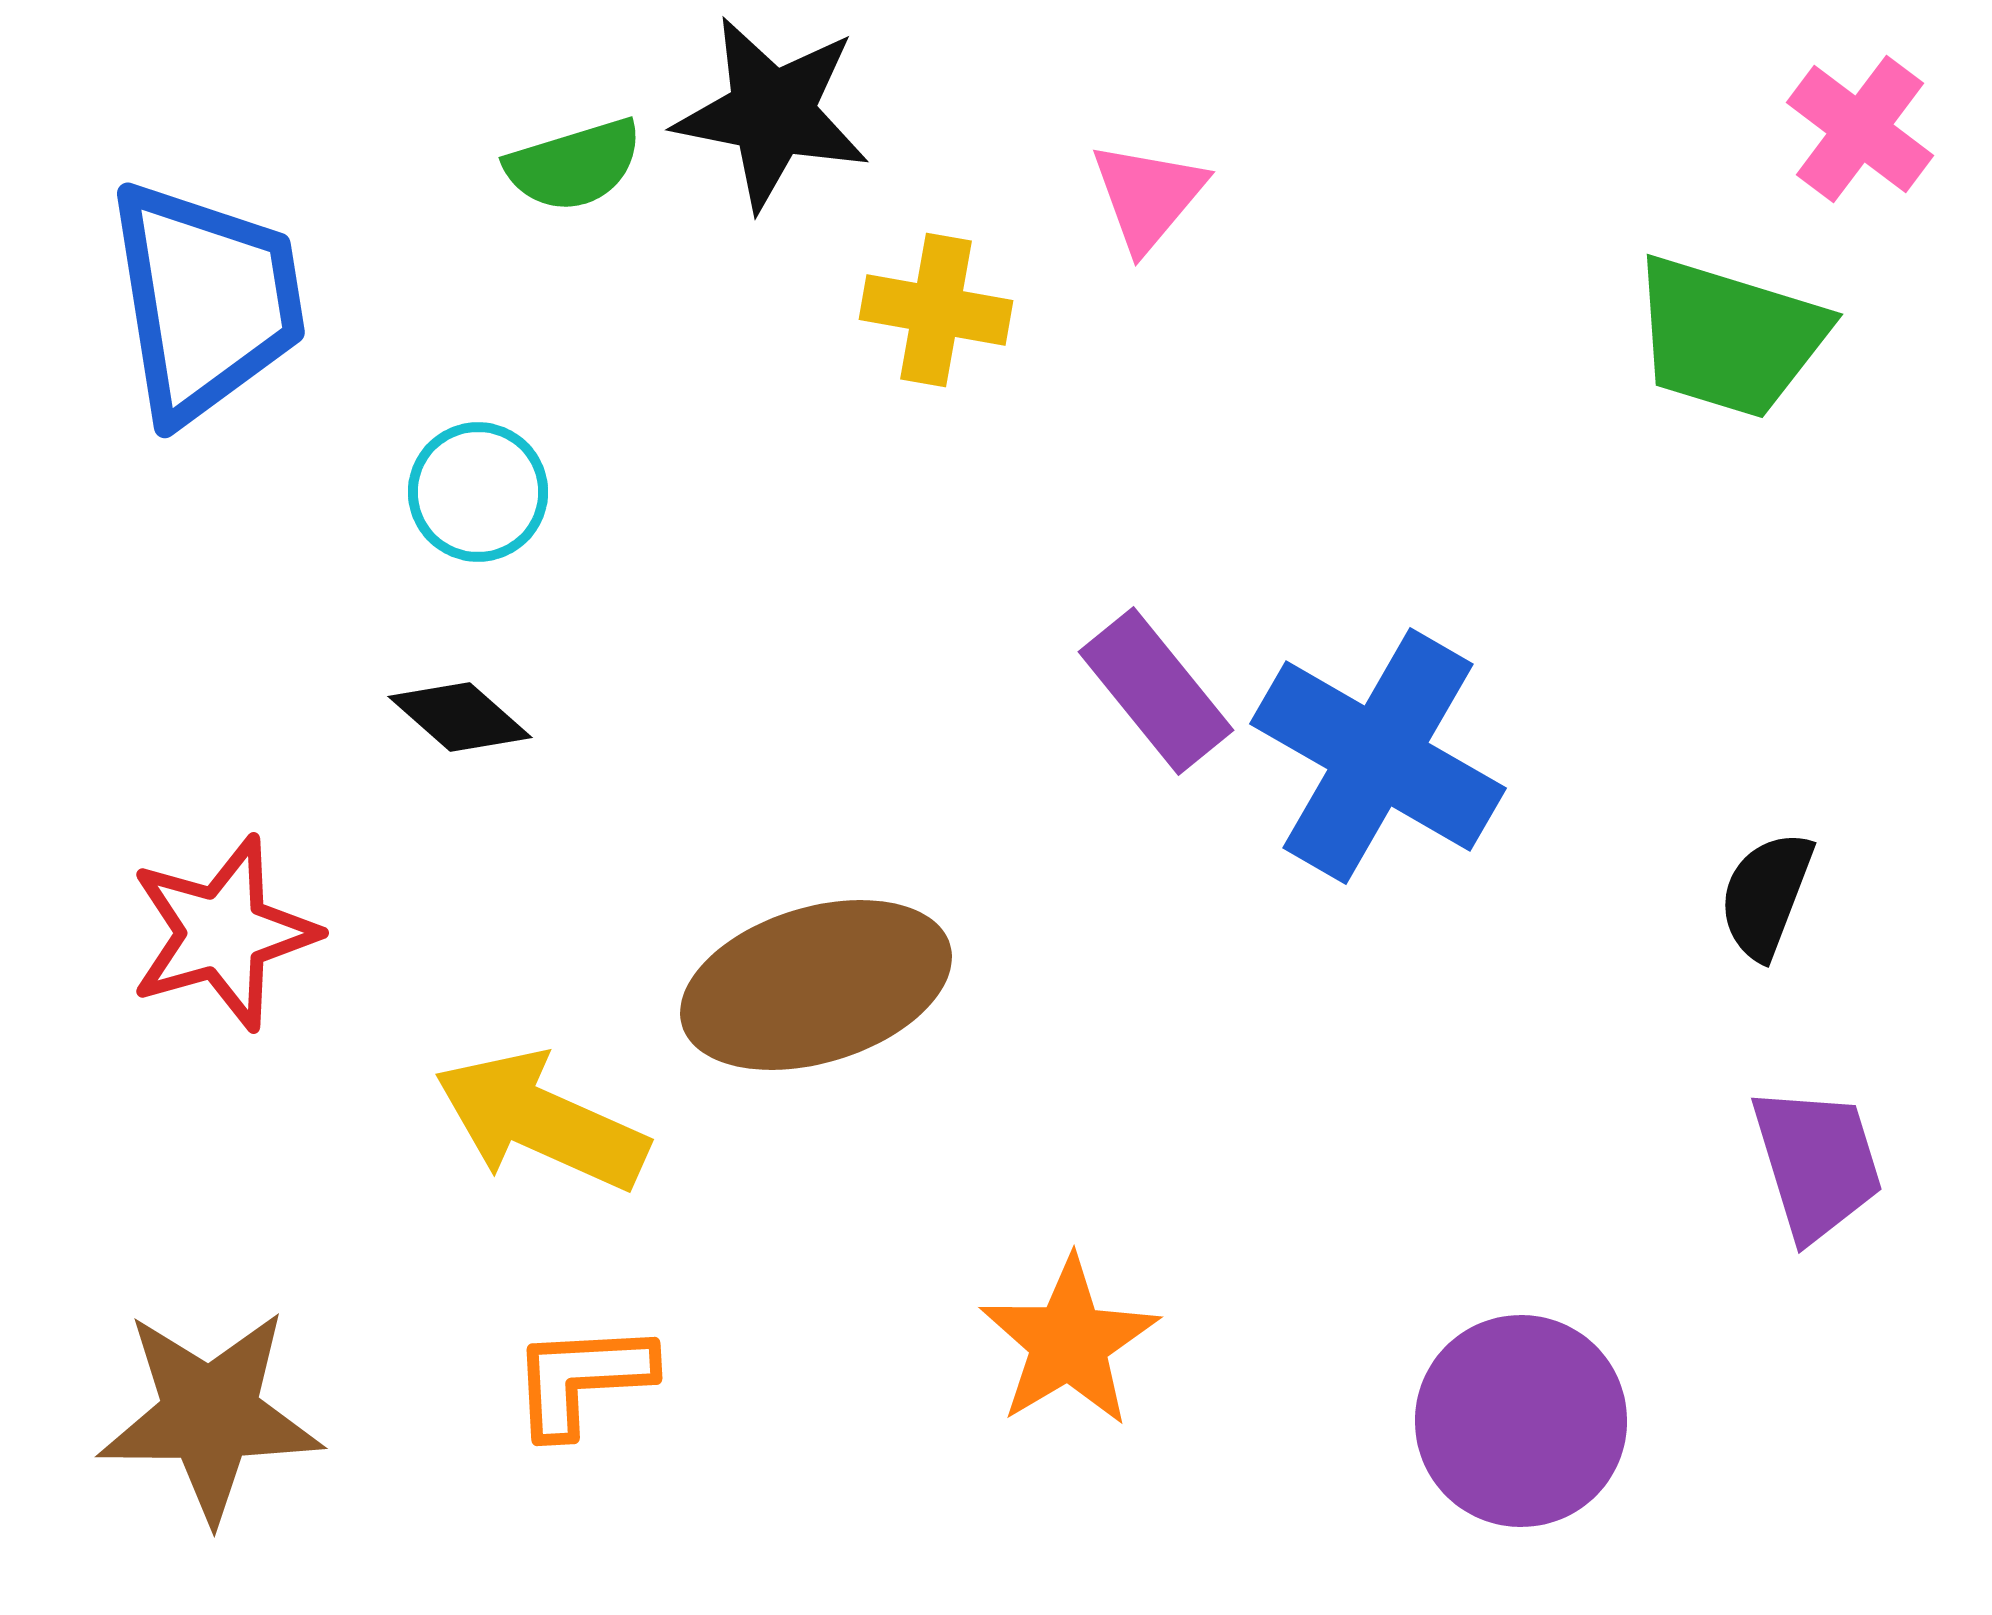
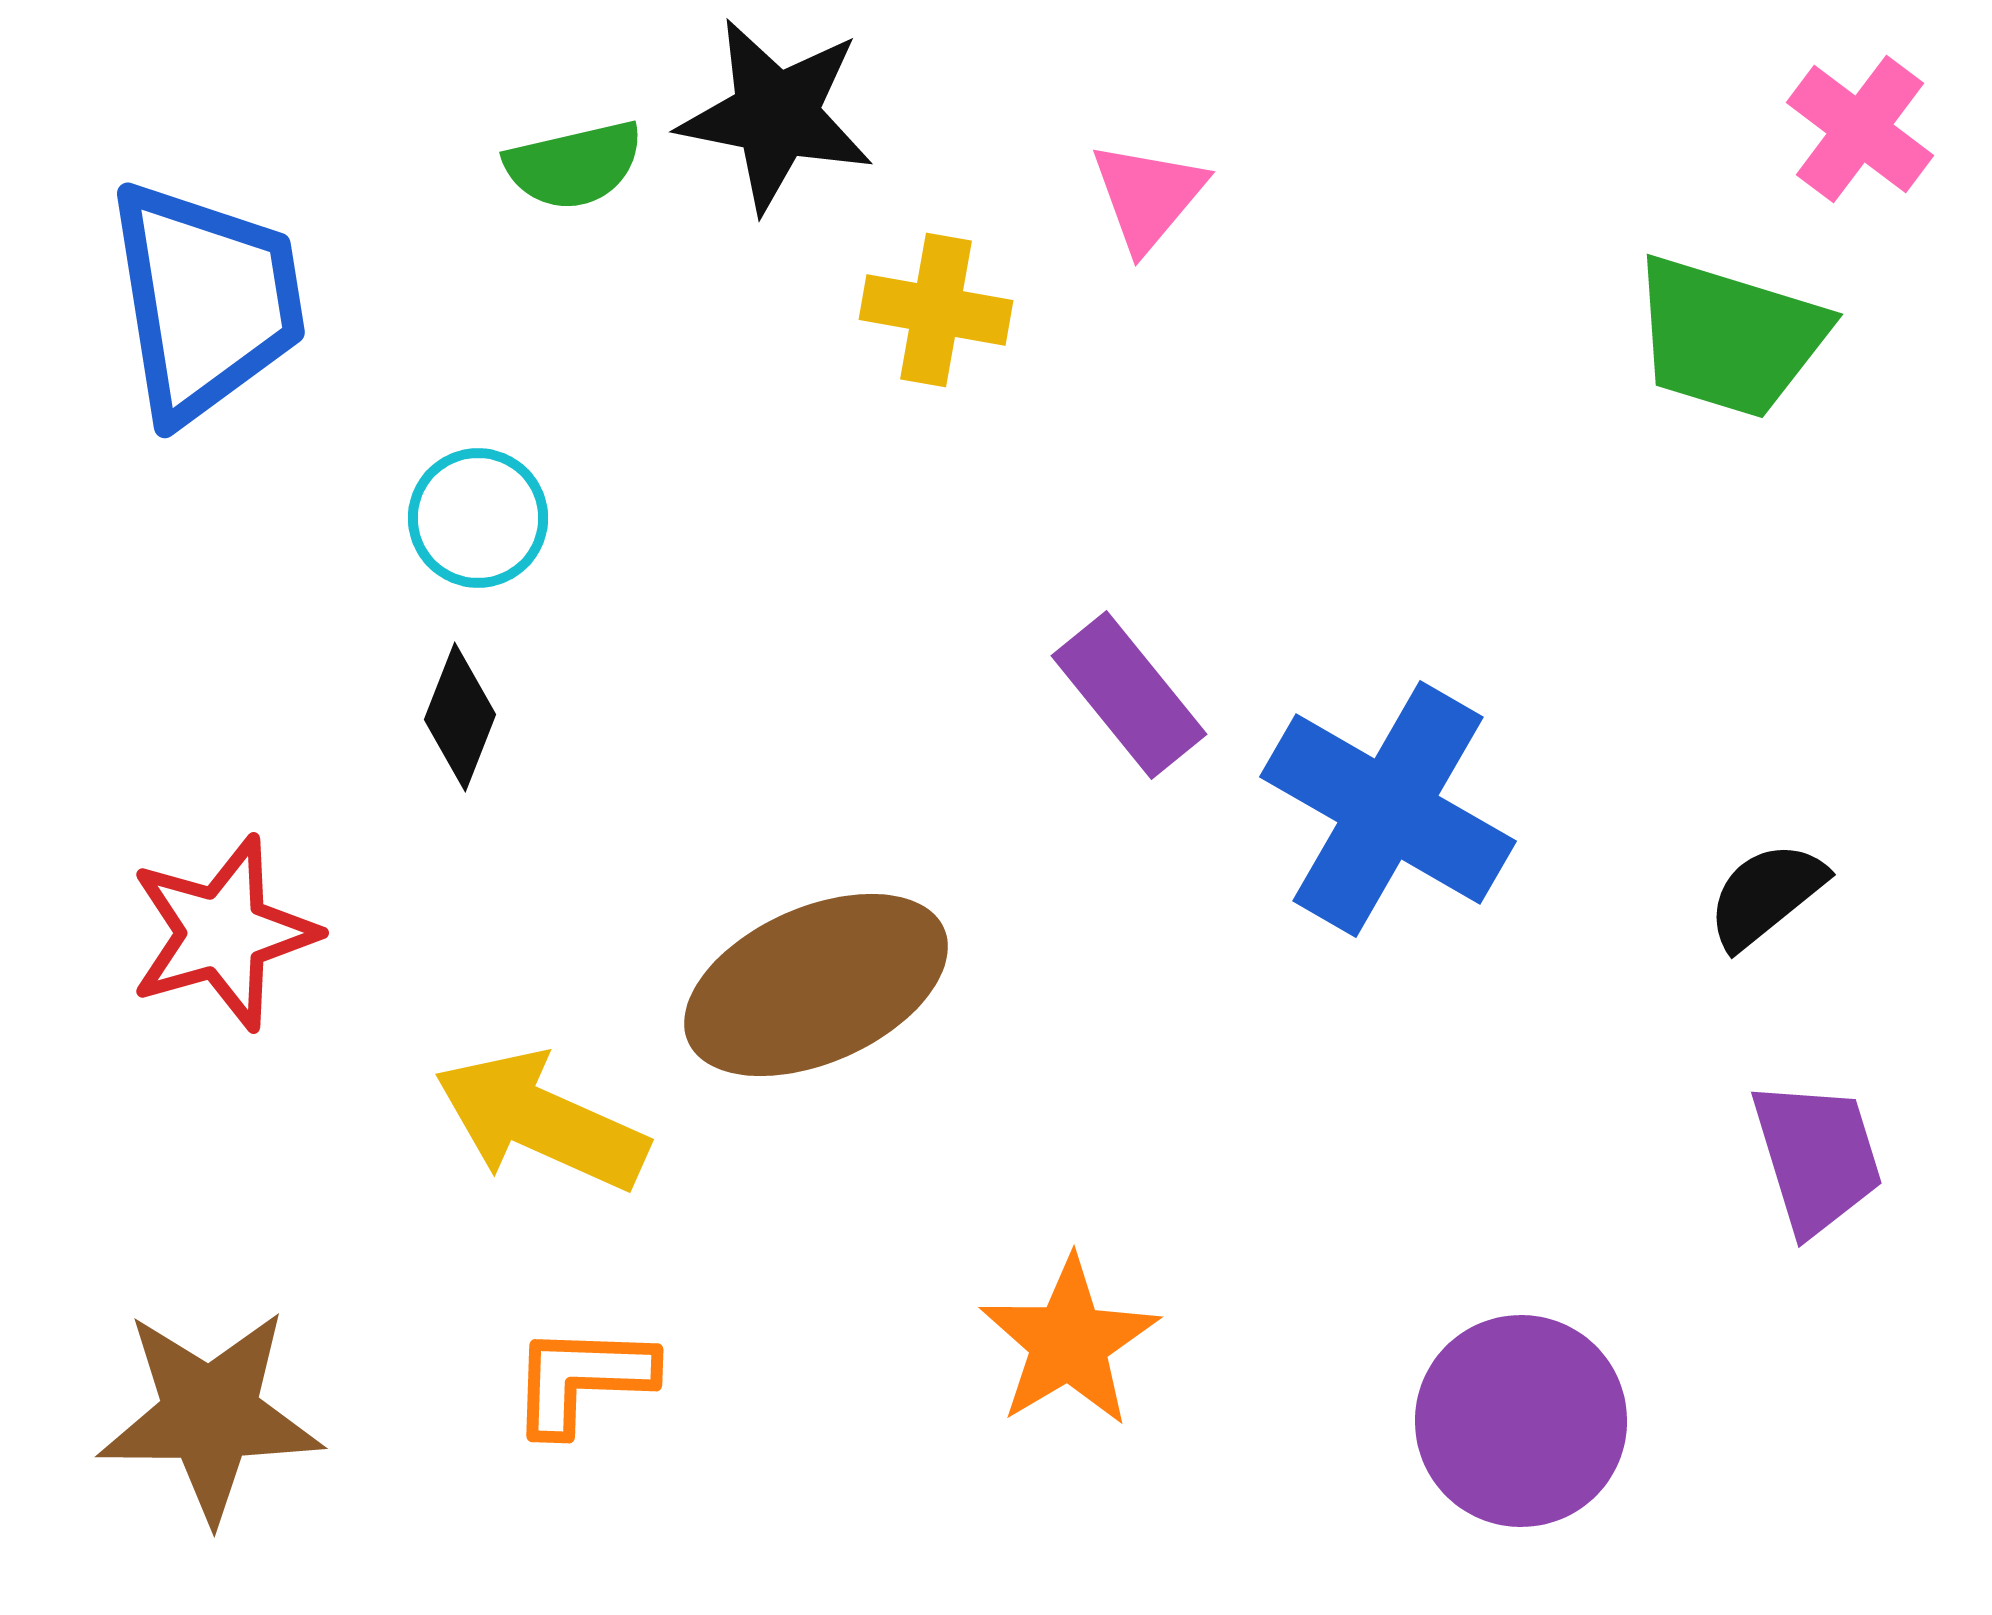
black star: moved 4 px right, 2 px down
green semicircle: rotated 4 degrees clockwise
cyan circle: moved 26 px down
purple rectangle: moved 27 px left, 4 px down
black diamond: rotated 70 degrees clockwise
blue cross: moved 10 px right, 53 px down
black semicircle: rotated 30 degrees clockwise
brown ellipse: rotated 7 degrees counterclockwise
purple trapezoid: moved 6 px up
orange L-shape: rotated 5 degrees clockwise
